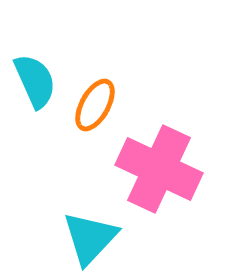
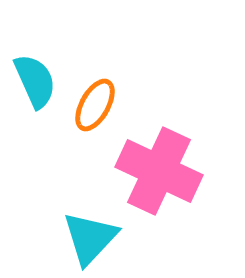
pink cross: moved 2 px down
